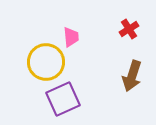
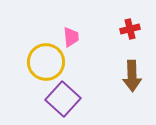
red cross: moved 1 px right; rotated 18 degrees clockwise
brown arrow: rotated 20 degrees counterclockwise
purple square: rotated 24 degrees counterclockwise
